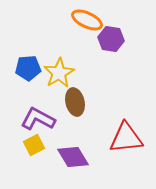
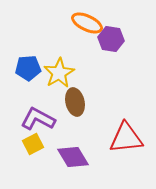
orange ellipse: moved 3 px down
yellow square: moved 1 px left, 1 px up
